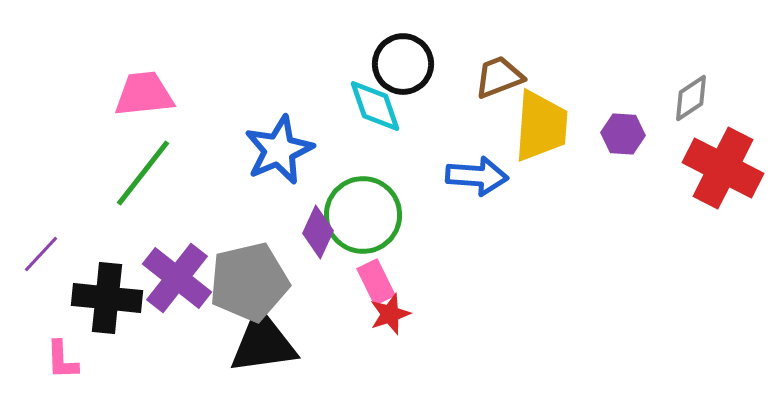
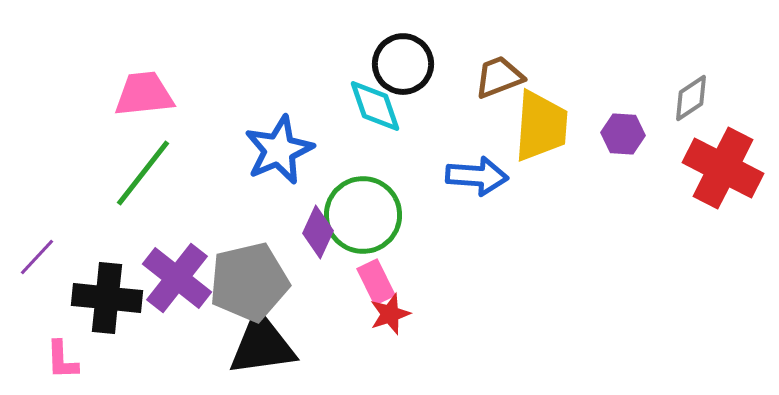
purple line: moved 4 px left, 3 px down
black triangle: moved 1 px left, 2 px down
